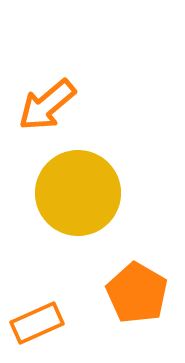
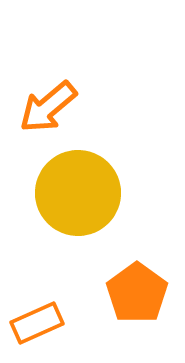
orange arrow: moved 1 px right, 2 px down
orange pentagon: rotated 6 degrees clockwise
